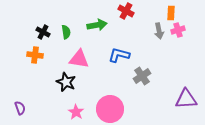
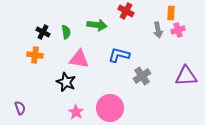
green arrow: rotated 18 degrees clockwise
gray arrow: moved 1 px left, 1 px up
purple triangle: moved 23 px up
pink circle: moved 1 px up
